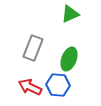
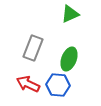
red arrow: moved 2 px left, 3 px up
